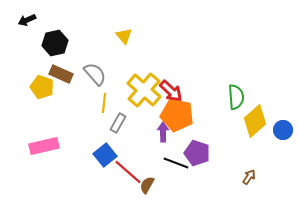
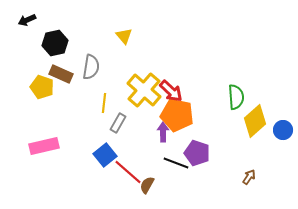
gray semicircle: moved 4 px left, 7 px up; rotated 50 degrees clockwise
